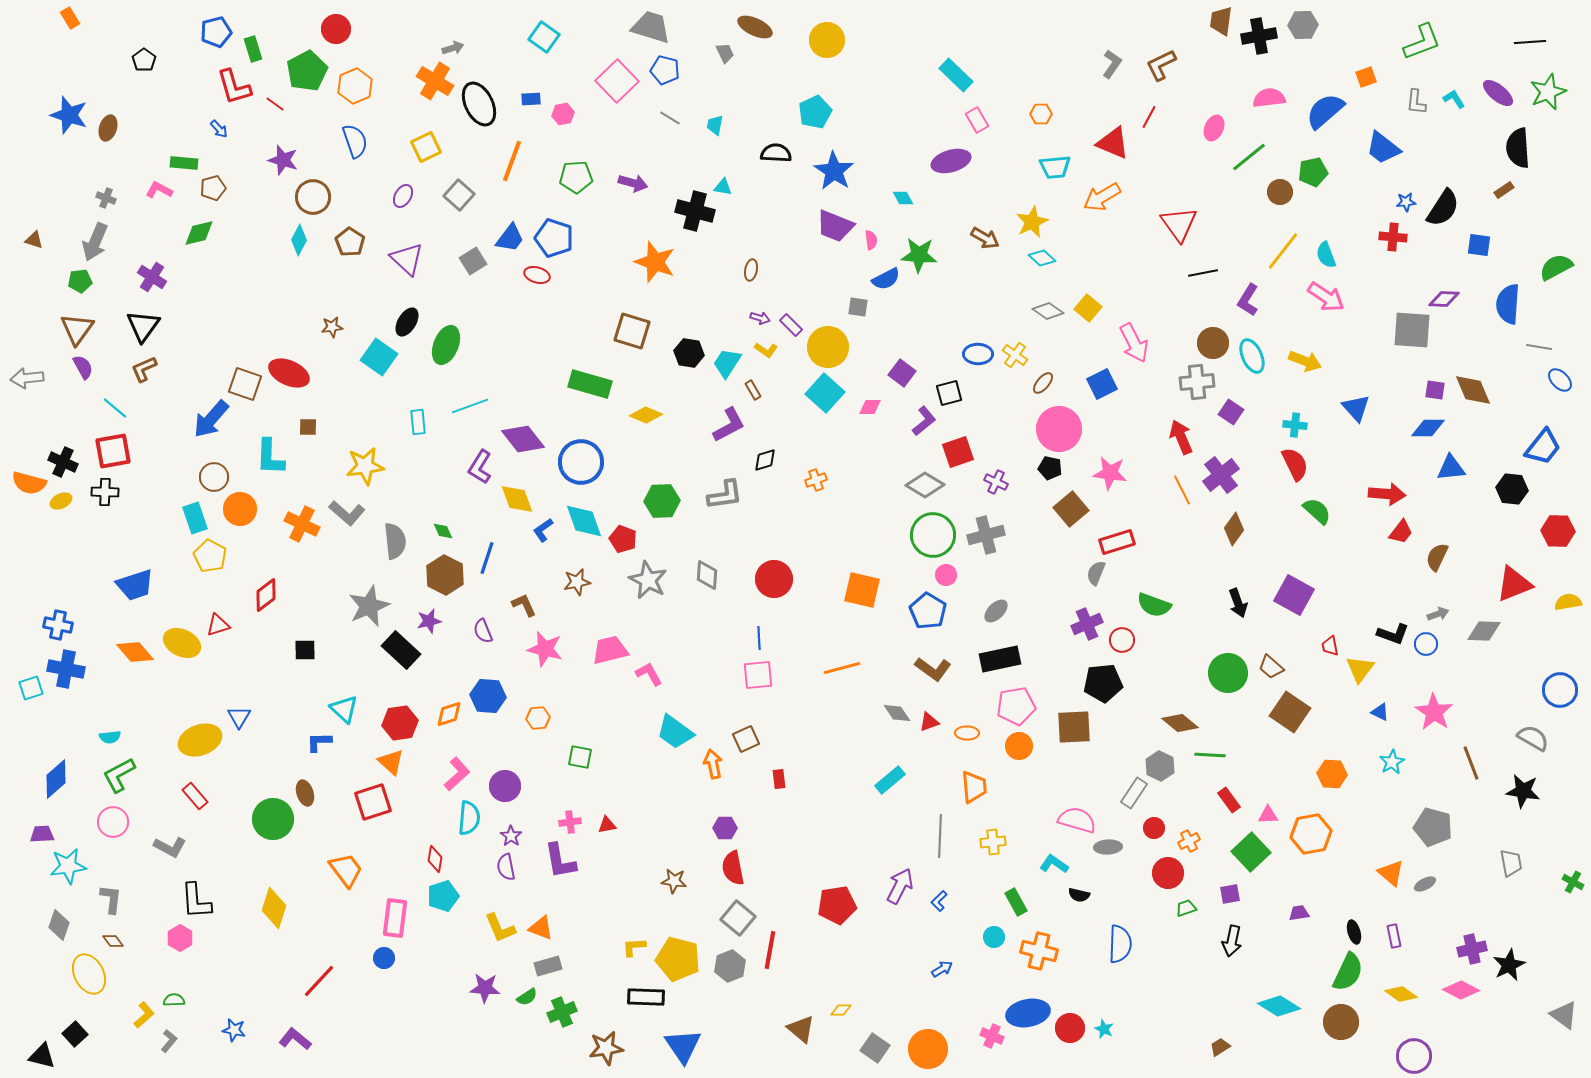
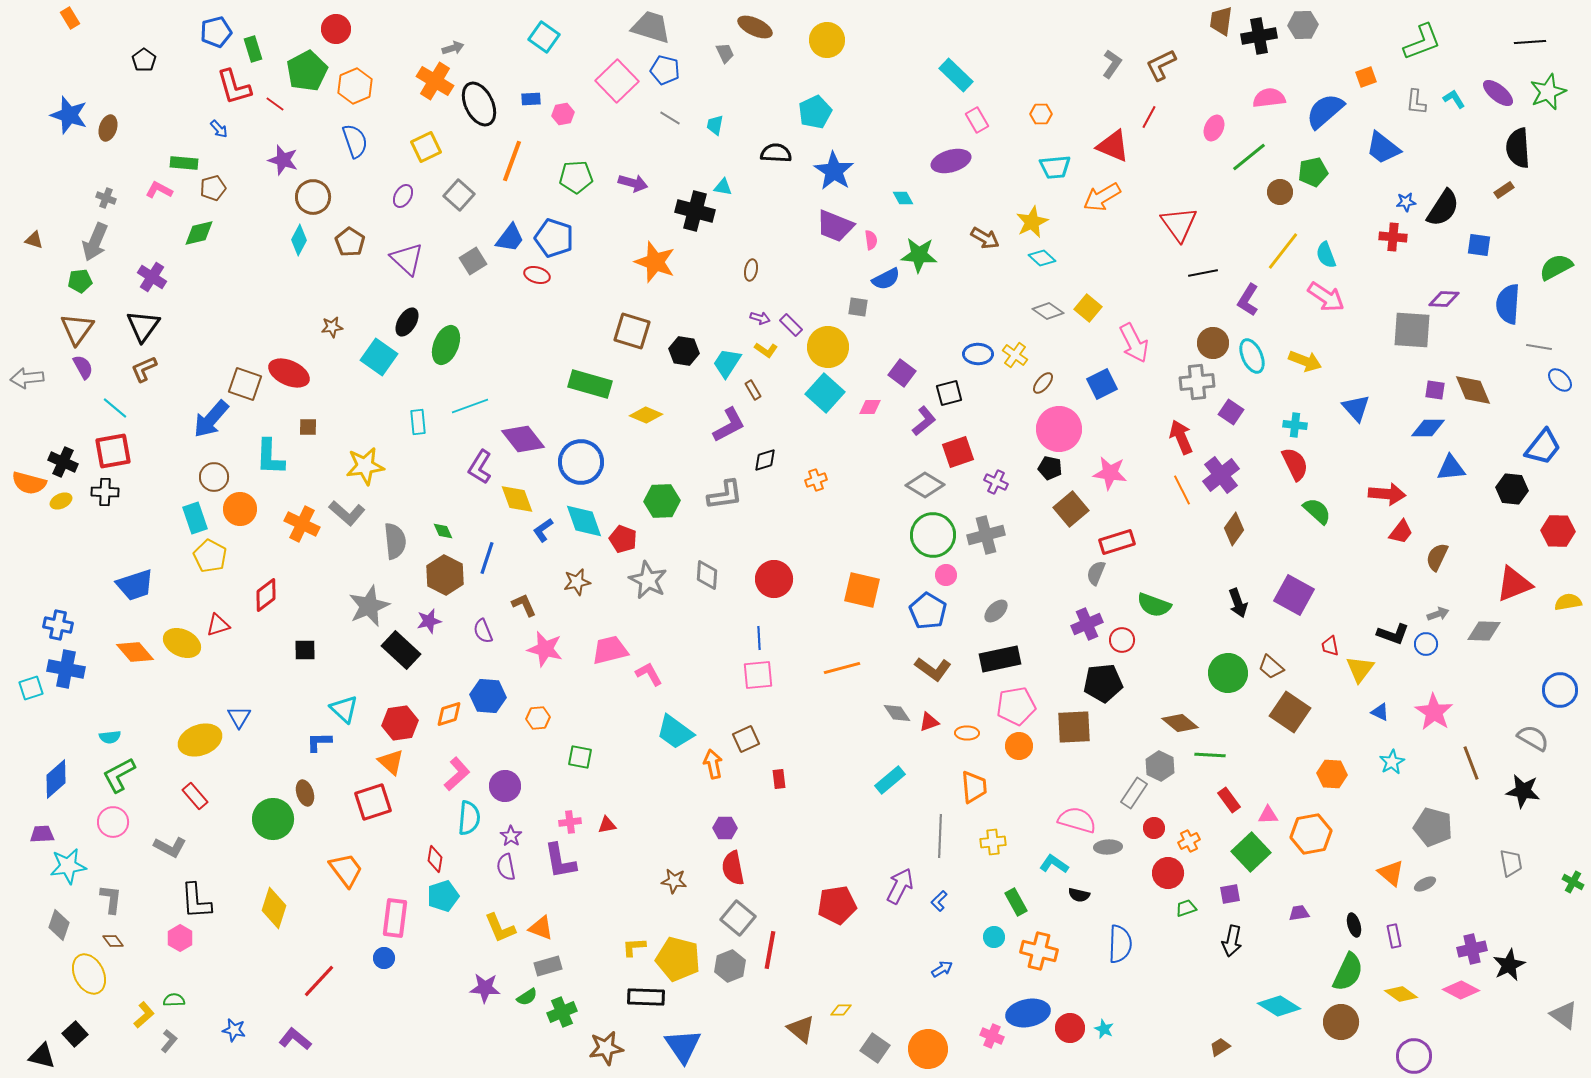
red triangle at (1113, 143): moved 3 px down
black hexagon at (689, 353): moved 5 px left, 2 px up
black ellipse at (1354, 932): moved 7 px up
